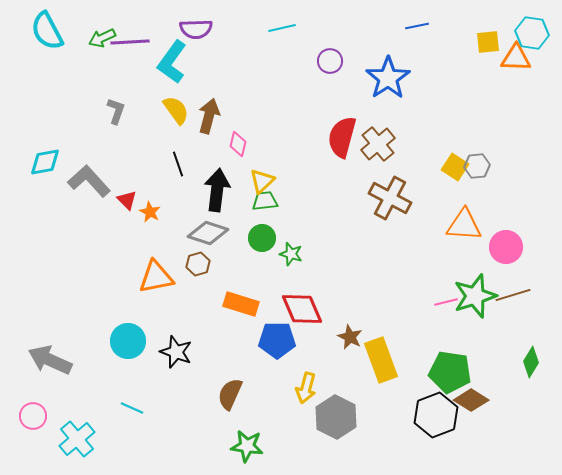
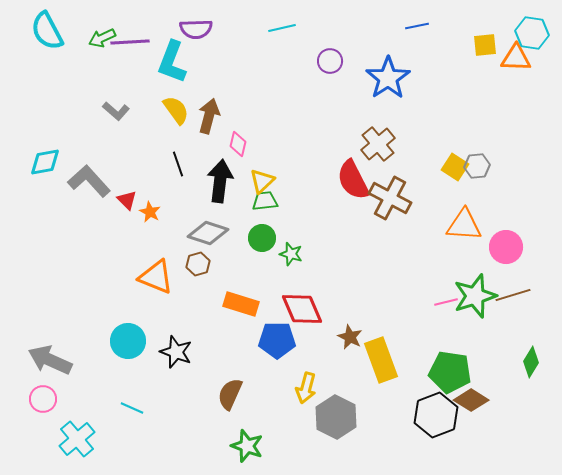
yellow square at (488, 42): moved 3 px left, 3 px down
cyan L-shape at (172, 62): rotated 15 degrees counterclockwise
gray L-shape at (116, 111): rotated 112 degrees clockwise
red semicircle at (342, 137): moved 11 px right, 43 px down; rotated 42 degrees counterclockwise
black arrow at (217, 190): moved 3 px right, 9 px up
orange triangle at (156, 277): rotated 33 degrees clockwise
pink circle at (33, 416): moved 10 px right, 17 px up
green star at (247, 446): rotated 12 degrees clockwise
